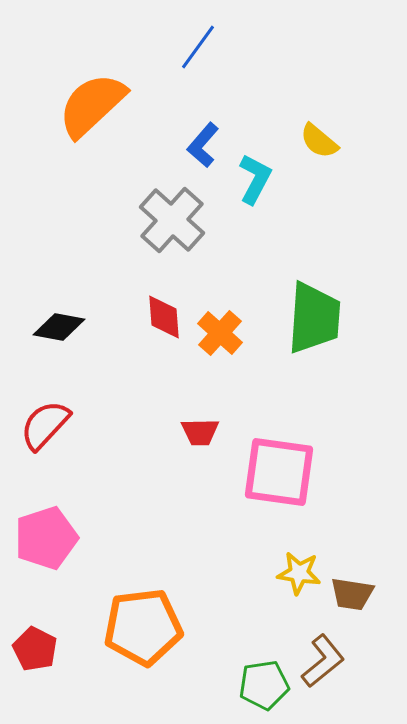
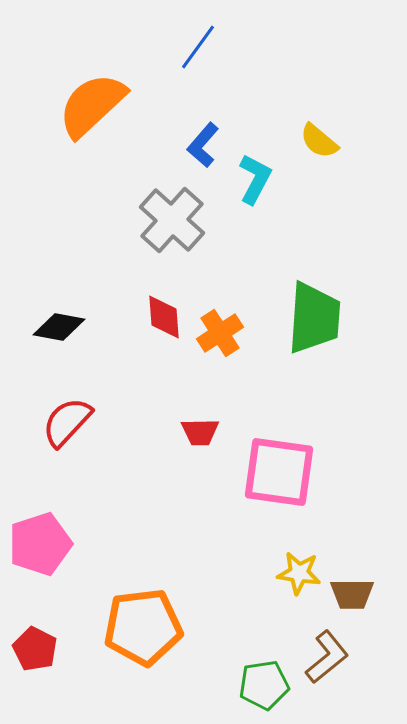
orange cross: rotated 15 degrees clockwise
red semicircle: moved 22 px right, 3 px up
pink pentagon: moved 6 px left, 6 px down
brown trapezoid: rotated 9 degrees counterclockwise
brown L-shape: moved 4 px right, 4 px up
